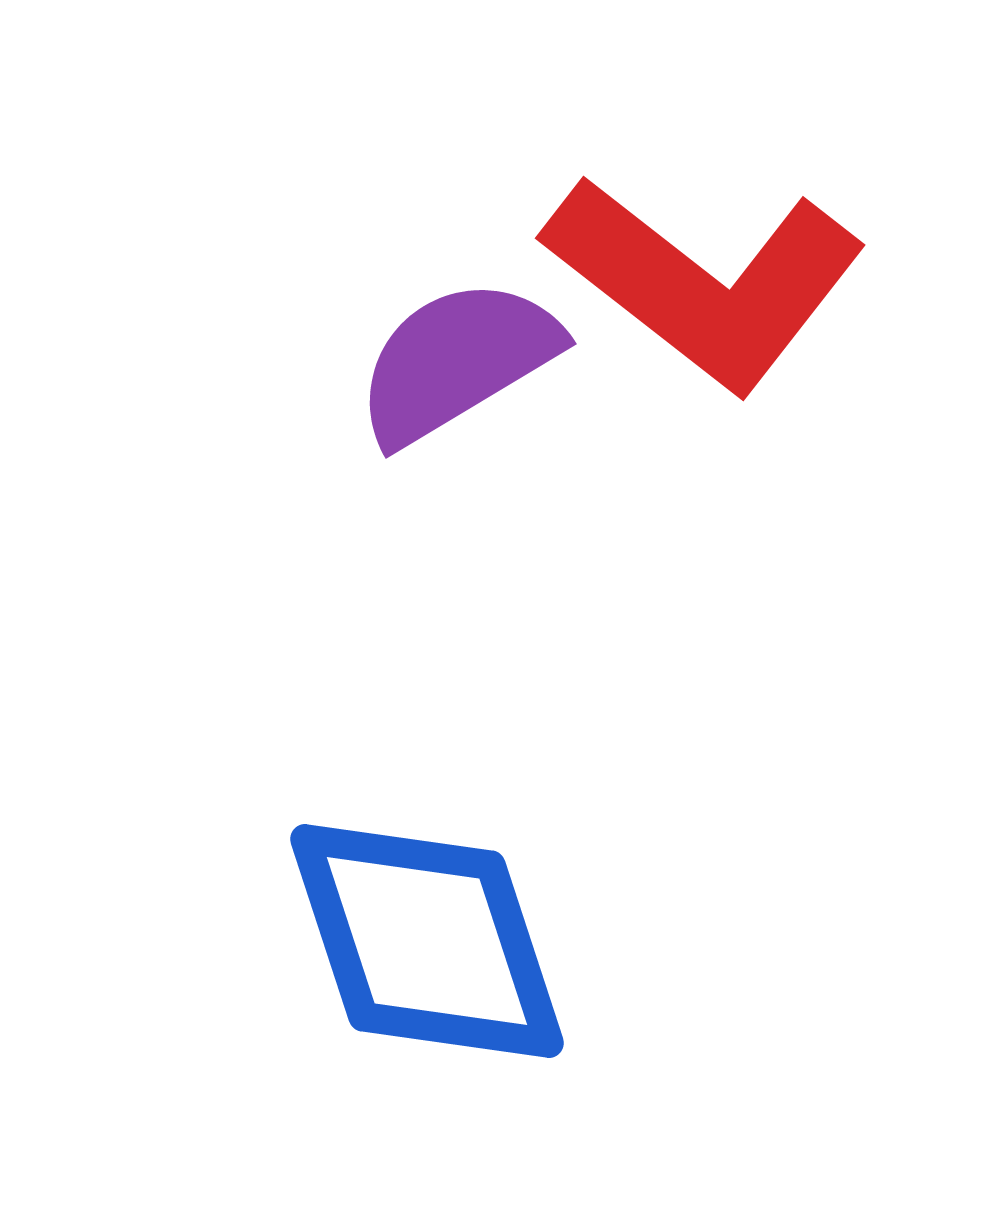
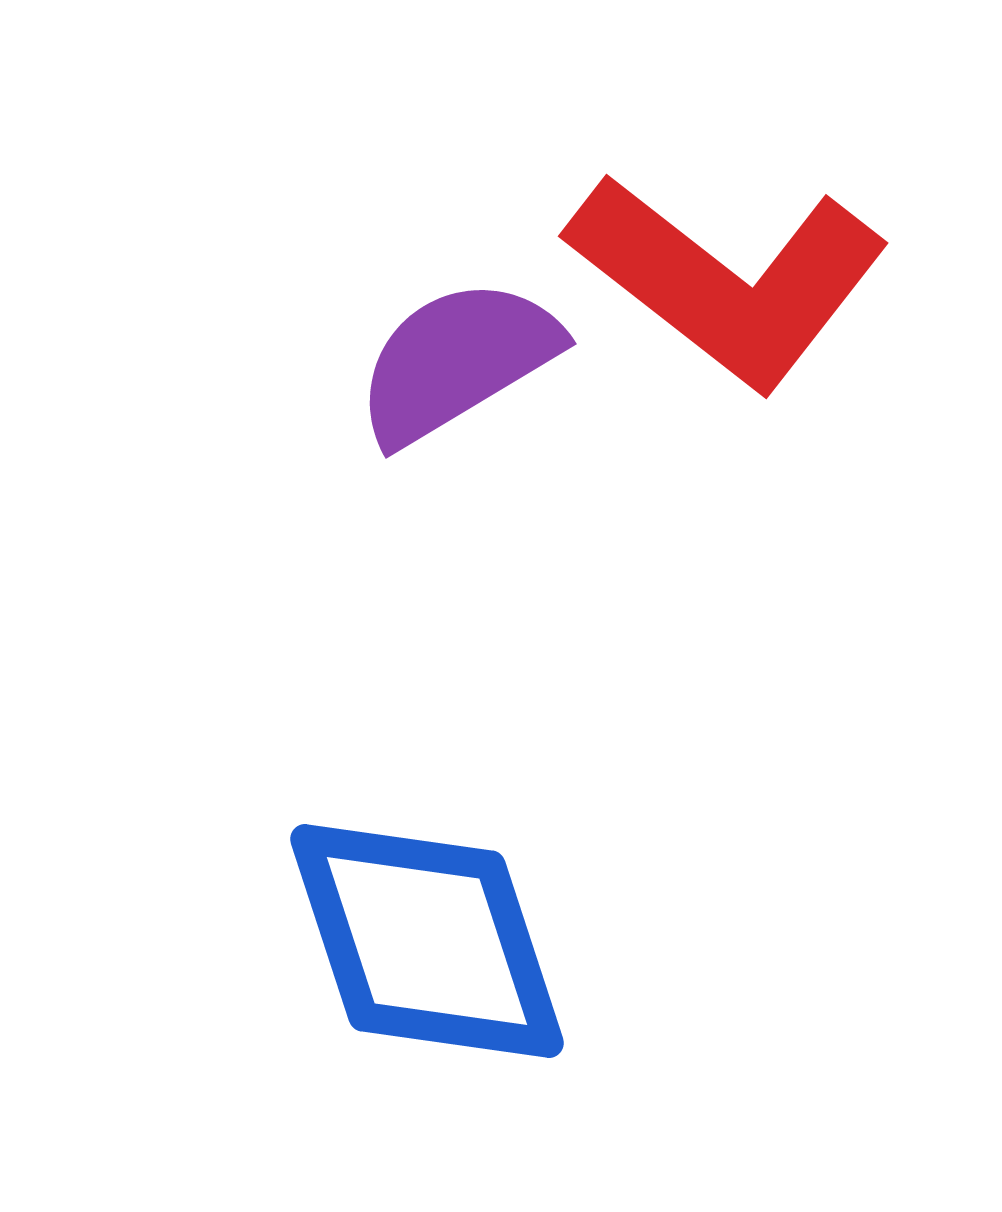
red L-shape: moved 23 px right, 2 px up
